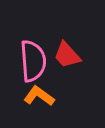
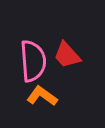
orange L-shape: moved 3 px right
